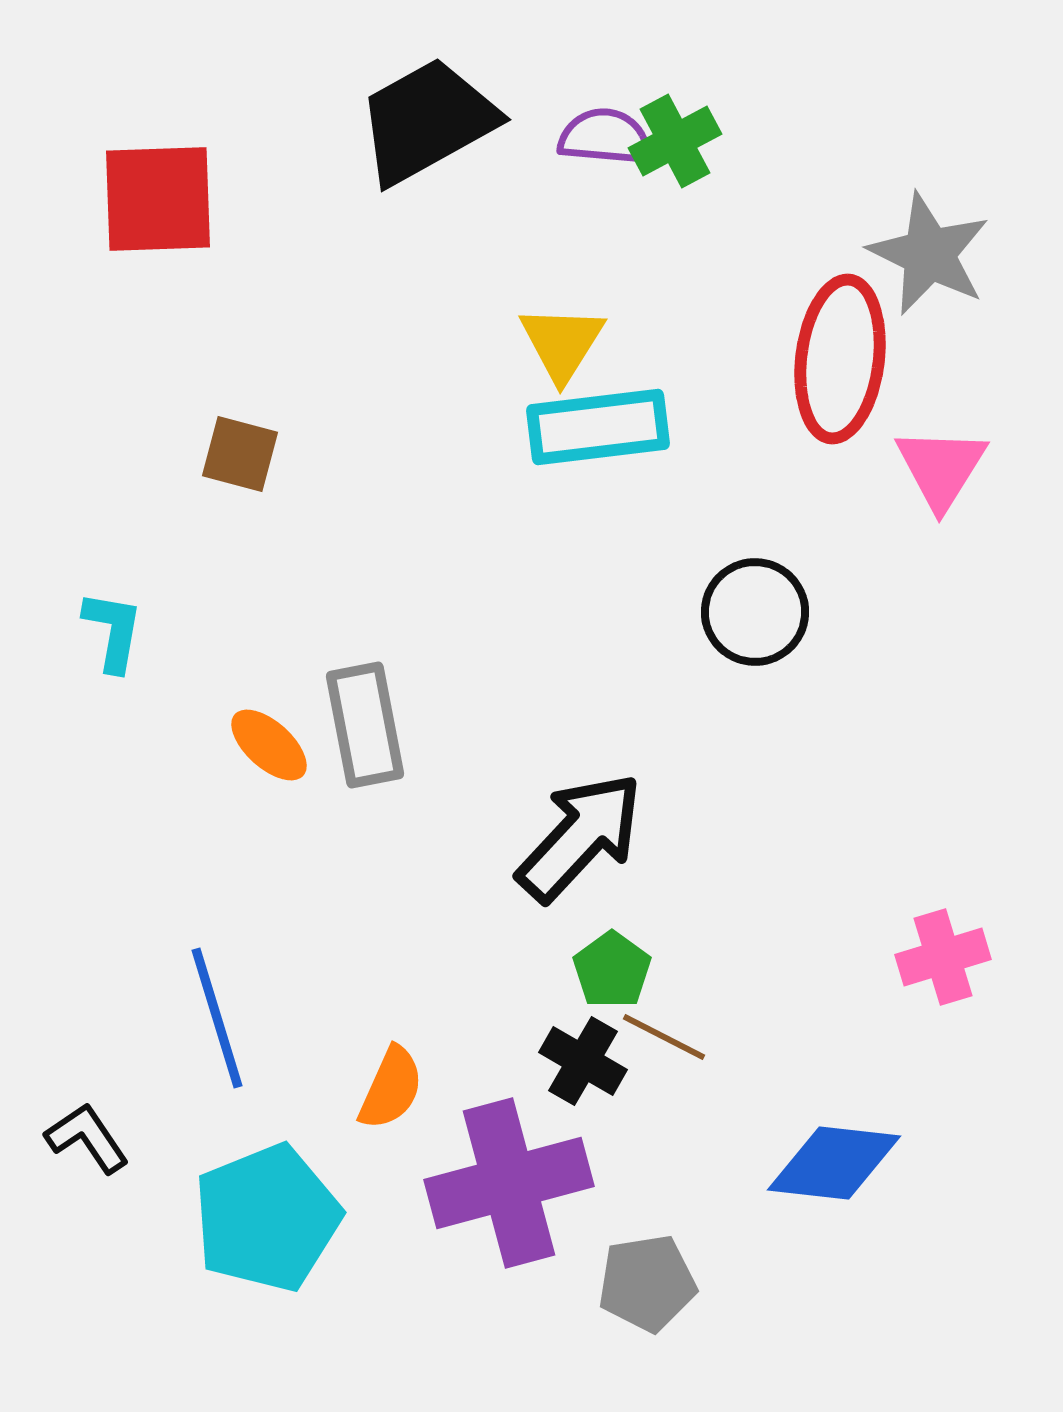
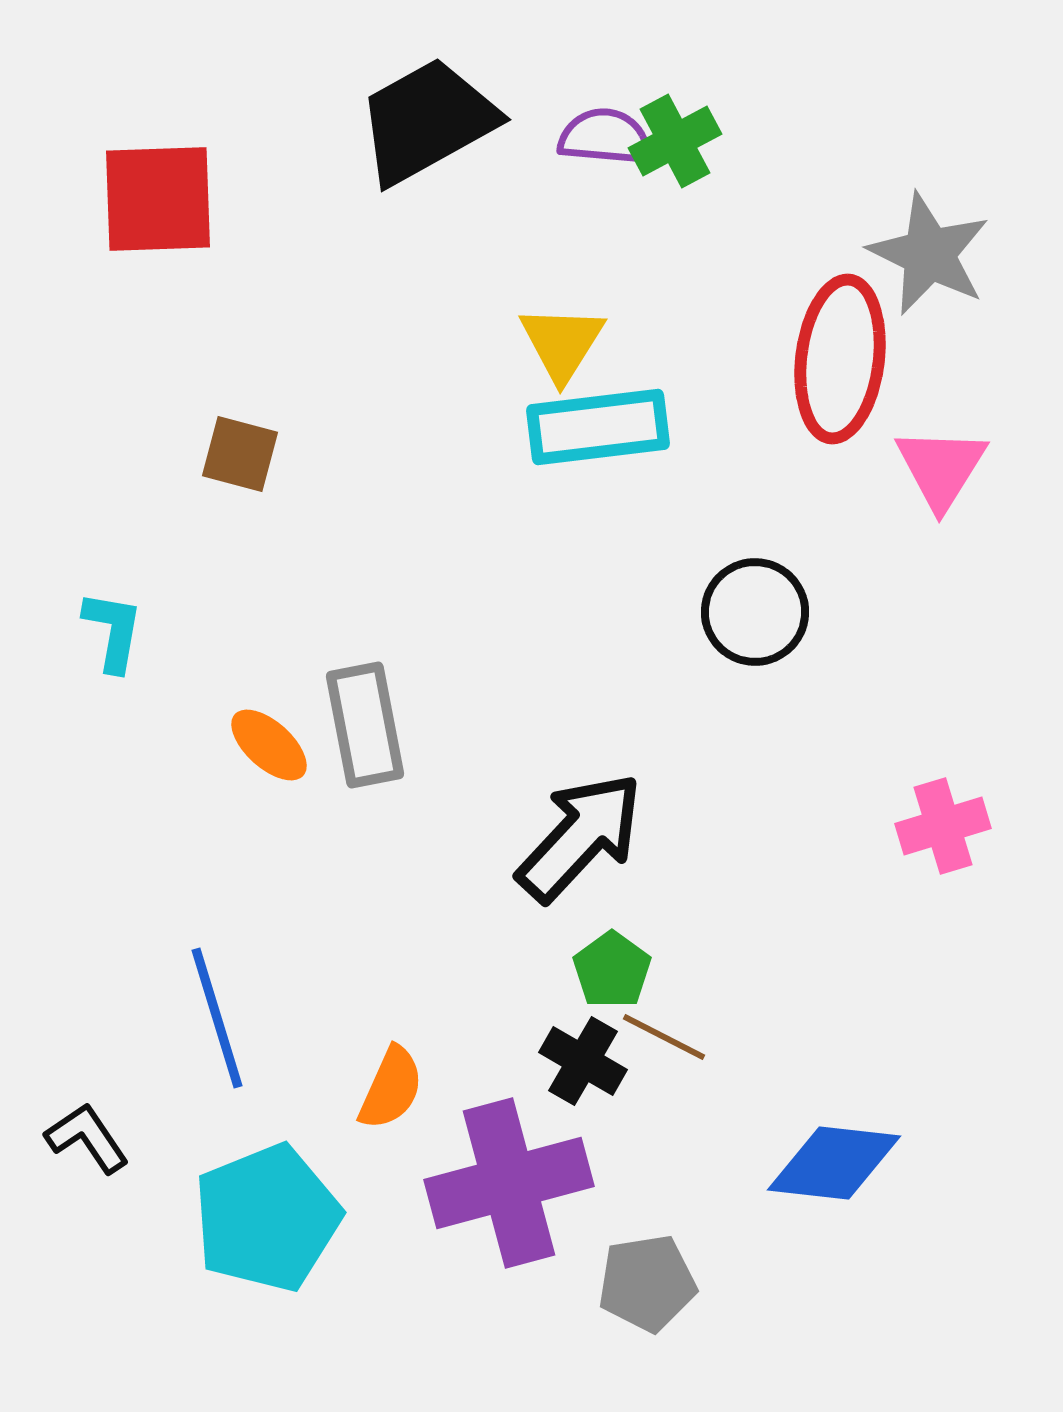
pink cross: moved 131 px up
